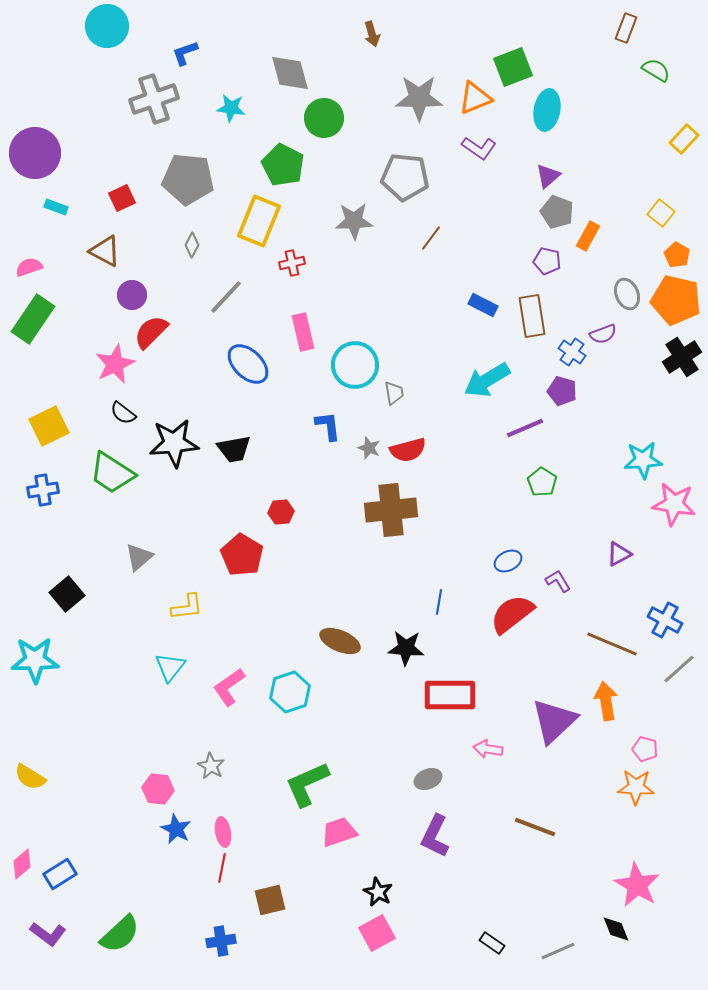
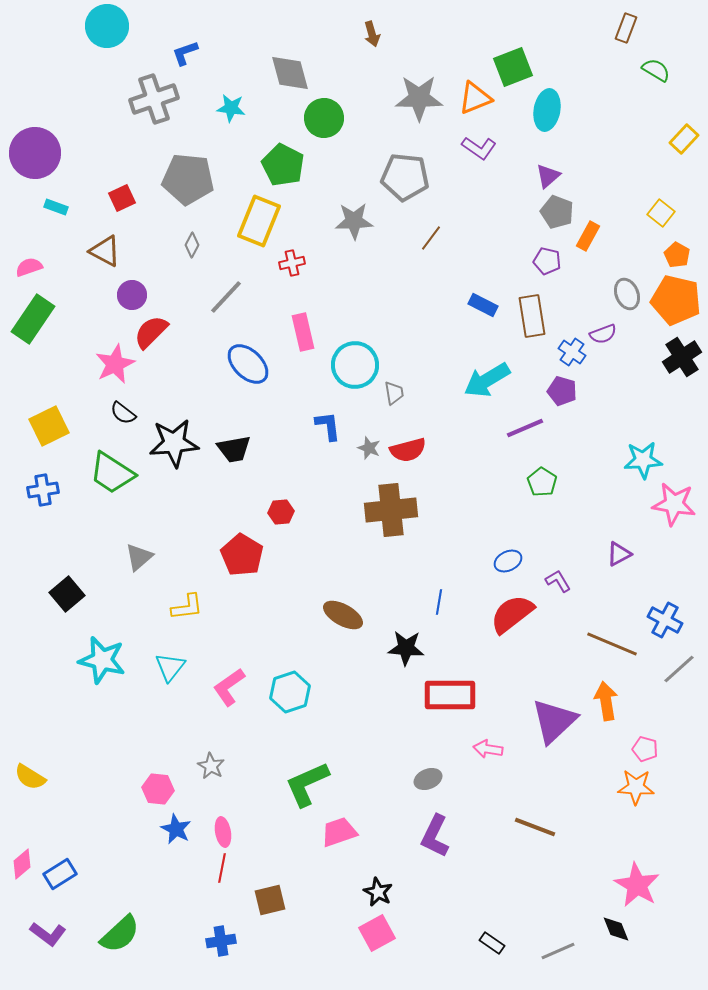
brown ellipse at (340, 641): moved 3 px right, 26 px up; rotated 6 degrees clockwise
cyan star at (35, 660): moved 67 px right; rotated 15 degrees clockwise
